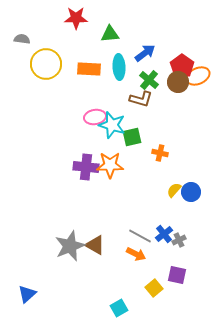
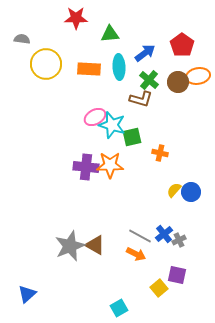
red pentagon: moved 21 px up
orange ellipse: rotated 15 degrees clockwise
pink ellipse: rotated 20 degrees counterclockwise
yellow square: moved 5 px right
